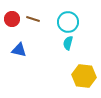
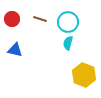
brown line: moved 7 px right
blue triangle: moved 4 px left
yellow hexagon: moved 1 px up; rotated 15 degrees clockwise
